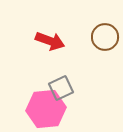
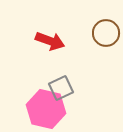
brown circle: moved 1 px right, 4 px up
pink hexagon: rotated 18 degrees clockwise
